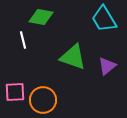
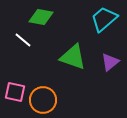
cyan trapezoid: rotated 80 degrees clockwise
white line: rotated 36 degrees counterclockwise
purple triangle: moved 3 px right, 4 px up
pink square: rotated 15 degrees clockwise
